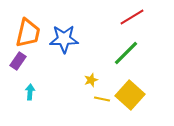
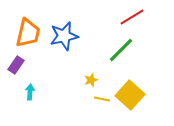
blue star: moved 3 px up; rotated 12 degrees counterclockwise
green line: moved 5 px left, 3 px up
purple rectangle: moved 2 px left, 4 px down
